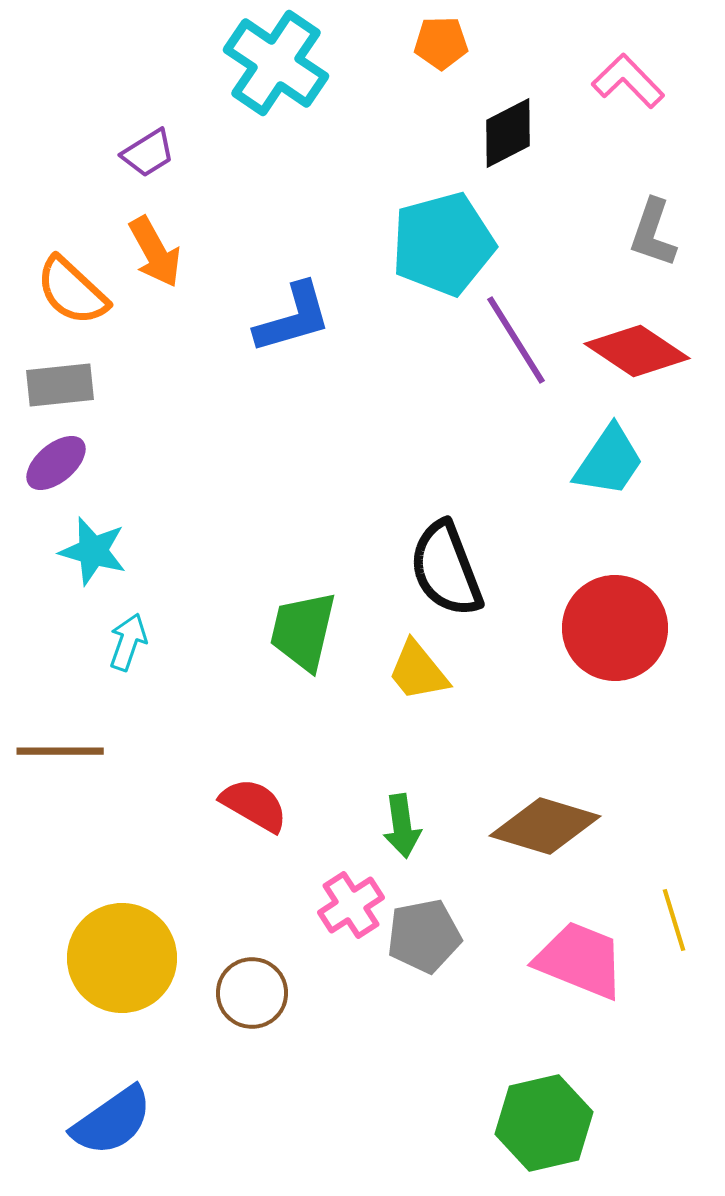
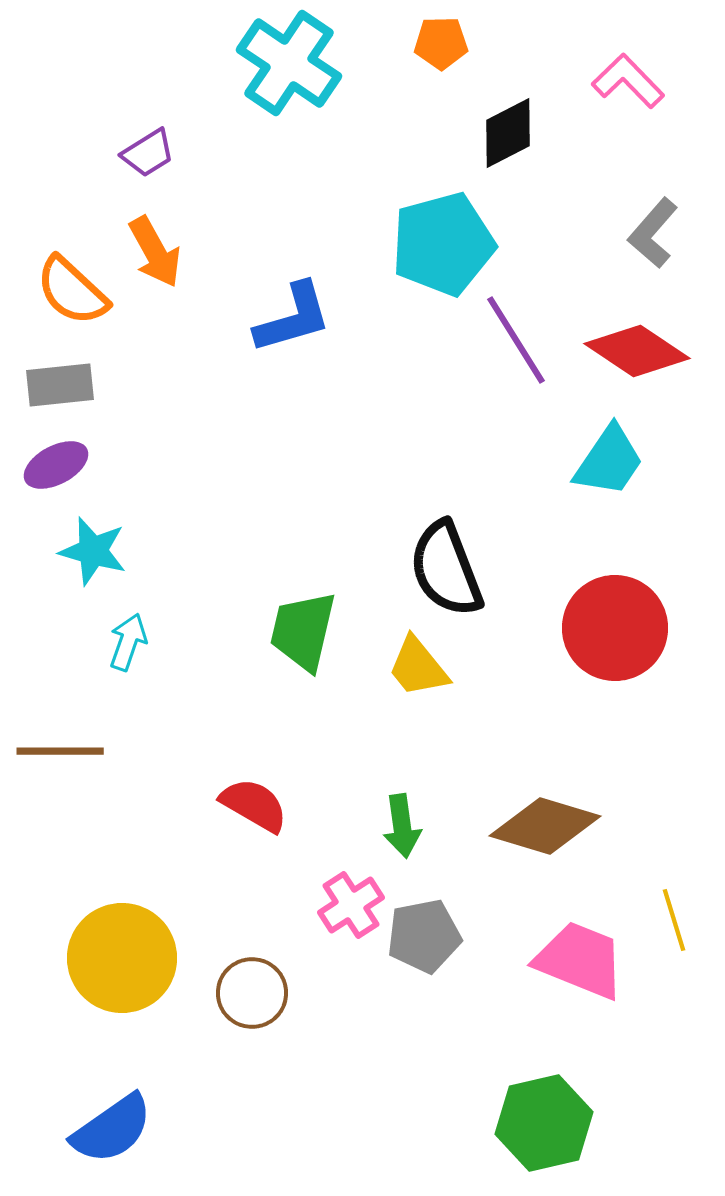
cyan cross: moved 13 px right
gray L-shape: rotated 22 degrees clockwise
purple ellipse: moved 2 px down; rotated 12 degrees clockwise
yellow trapezoid: moved 4 px up
blue semicircle: moved 8 px down
